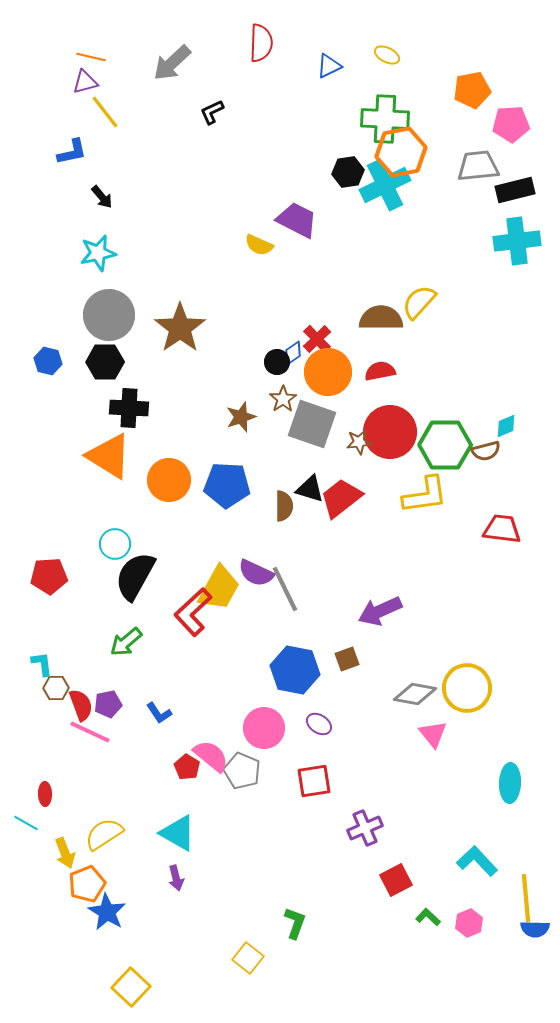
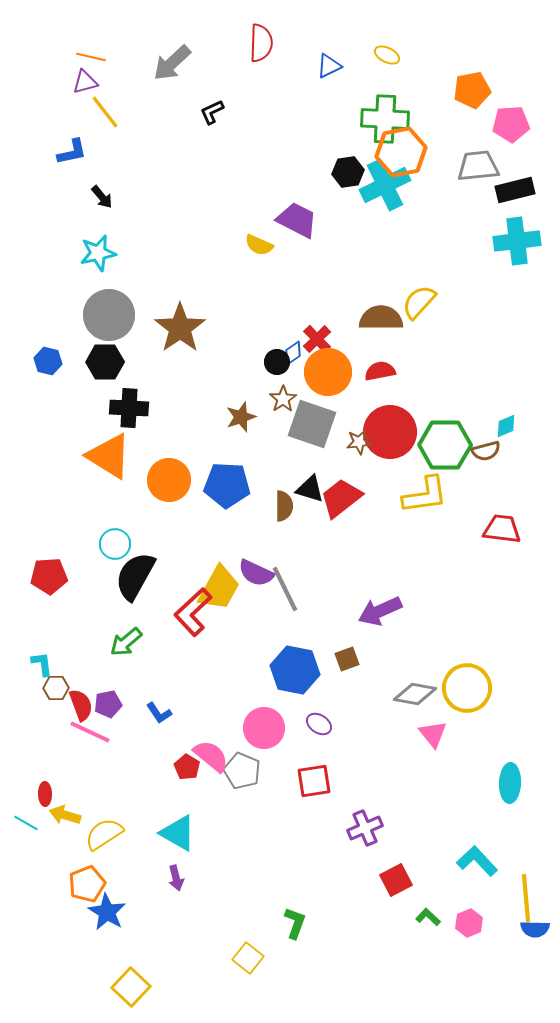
yellow arrow at (65, 853): moved 38 px up; rotated 128 degrees clockwise
